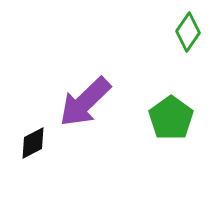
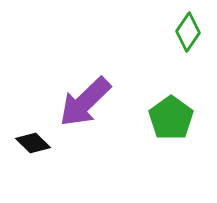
black diamond: rotated 72 degrees clockwise
